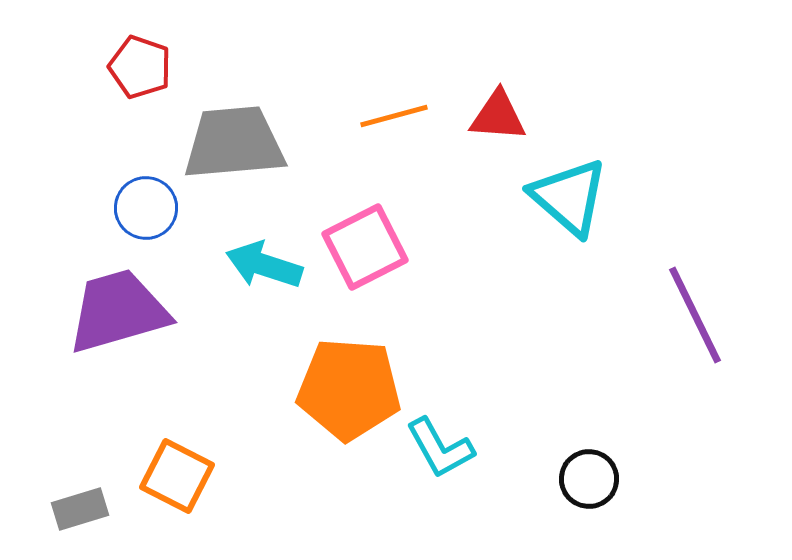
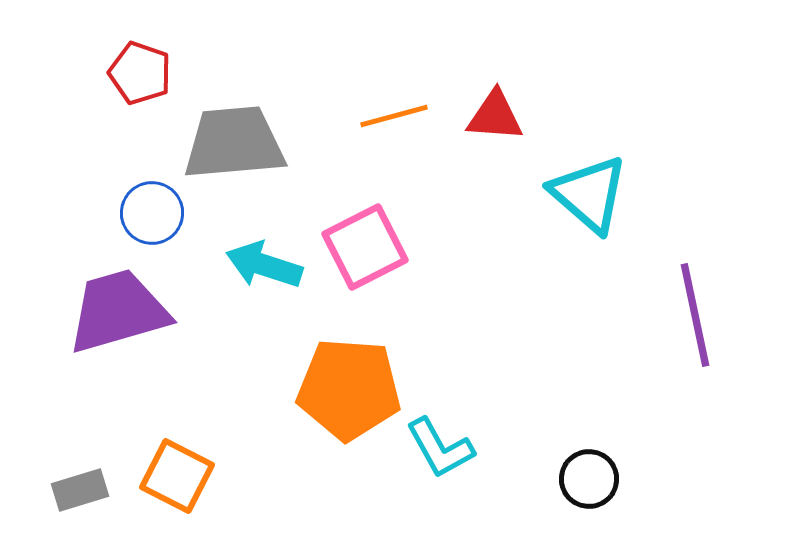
red pentagon: moved 6 px down
red triangle: moved 3 px left
cyan triangle: moved 20 px right, 3 px up
blue circle: moved 6 px right, 5 px down
purple line: rotated 14 degrees clockwise
gray rectangle: moved 19 px up
